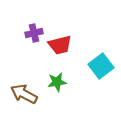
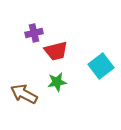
red trapezoid: moved 4 px left, 6 px down
